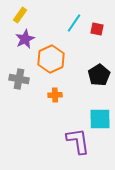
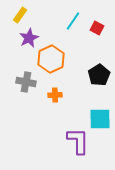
cyan line: moved 1 px left, 2 px up
red square: moved 1 px up; rotated 16 degrees clockwise
purple star: moved 4 px right, 1 px up
gray cross: moved 7 px right, 3 px down
purple L-shape: rotated 8 degrees clockwise
